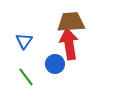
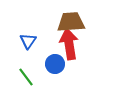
blue triangle: moved 4 px right
